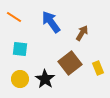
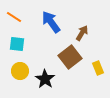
cyan square: moved 3 px left, 5 px up
brown square: moved 6 px up
yellow circle: moved 8 px up
